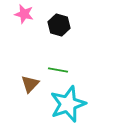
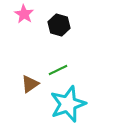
pink star: rotated 18 degrees clockwise
green line: rotated 36 degrees counterclockwise
brown triangle: rotated 12 degrees clockwise
